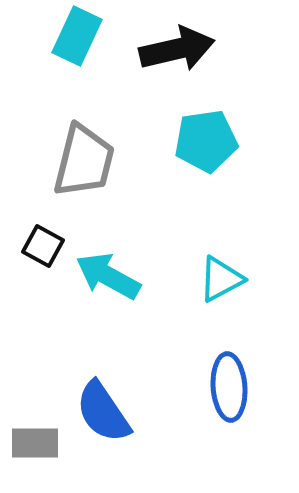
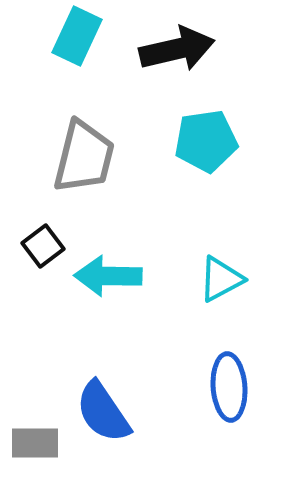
gray trapezoid: moved 4 px up
black square: rotated 24 degrees clockwise
cyan arrow: rotated 28 degrees counterclockwise
